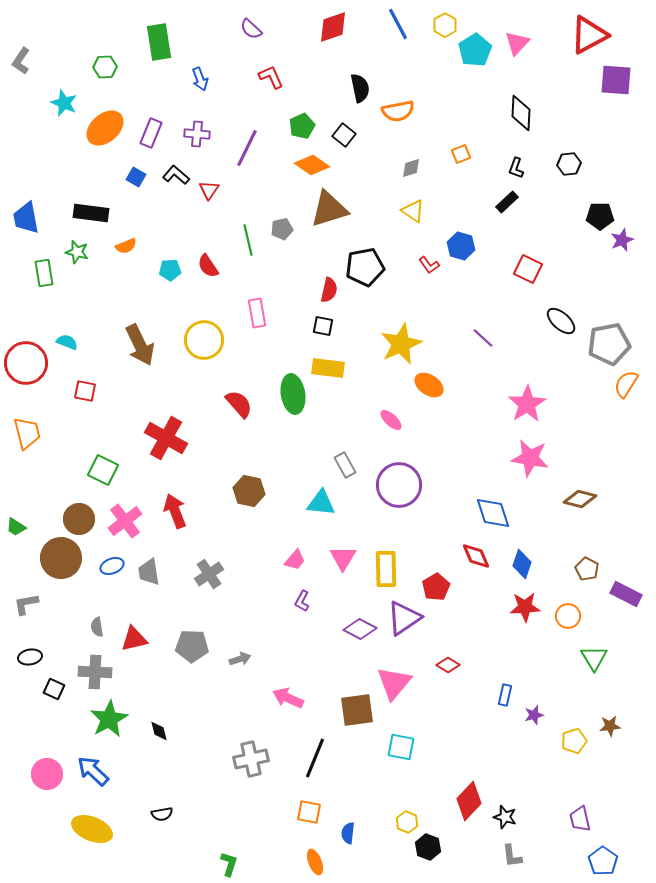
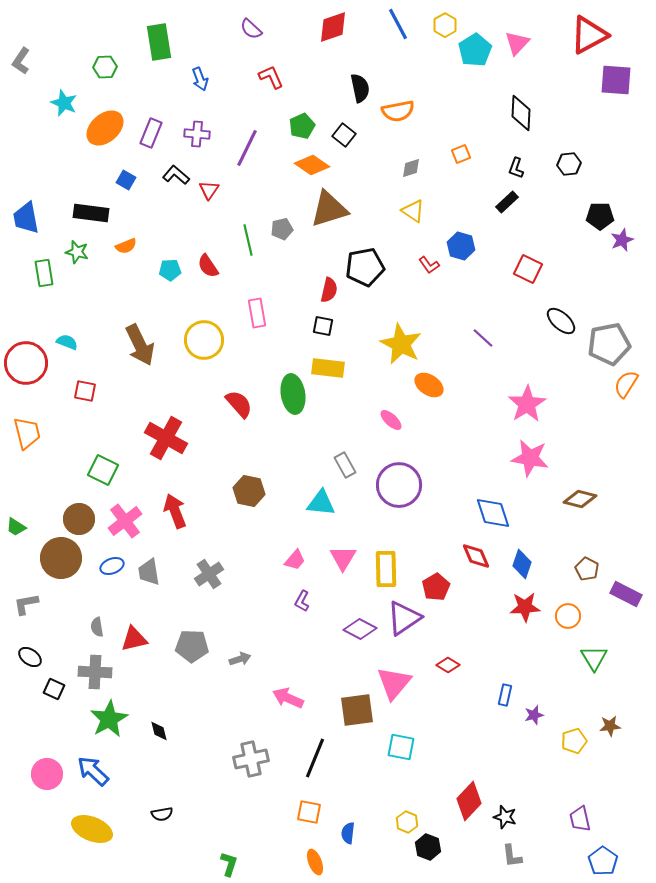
blue square at (136, 177): moved 10 px left, 3 px down
yellow star at (401, 344): rotated 21 degrees counterclockwise
black ellipse at (30, 657): rotated 45 degrees clockwise
